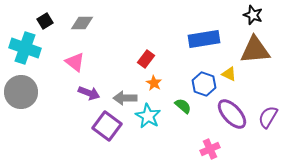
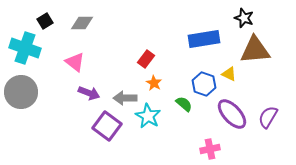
black star: moved 9 px left, 3 px down
green semicircle: moved 1 px right, 2 px up
pink cross: rotated 12 degrees clockwise
